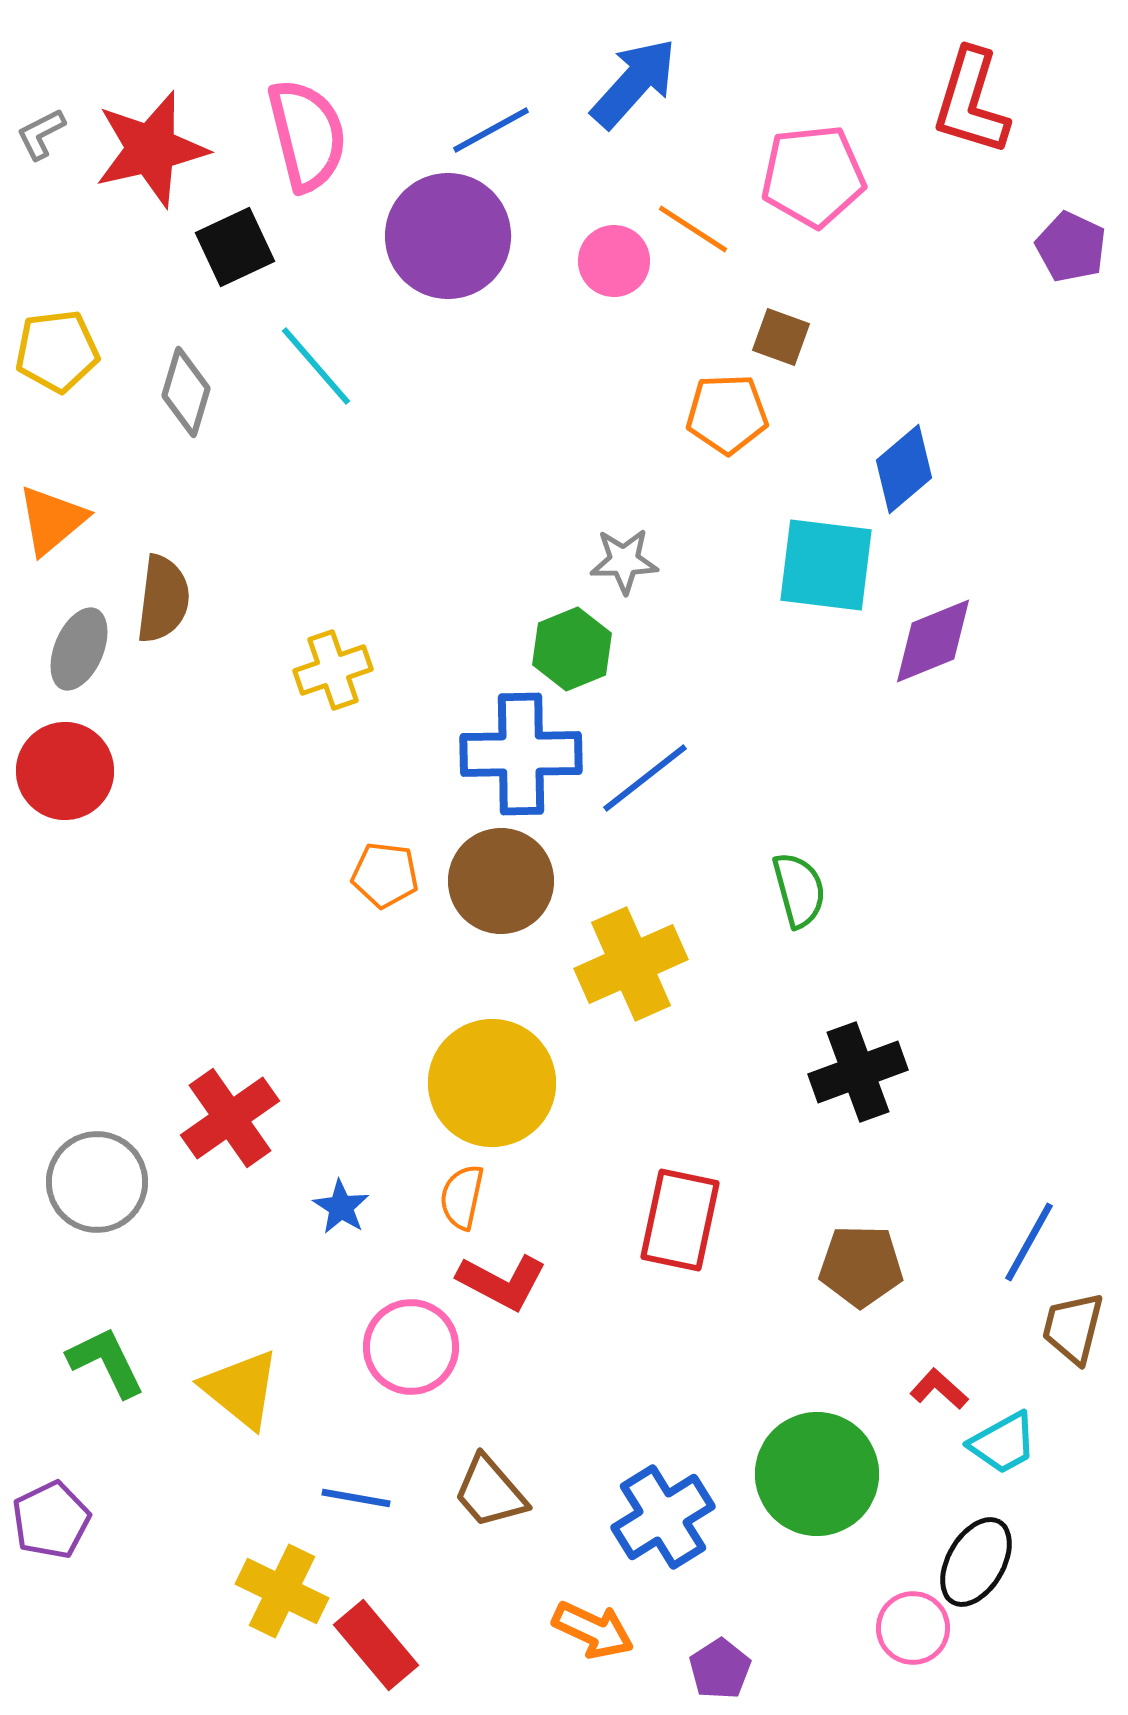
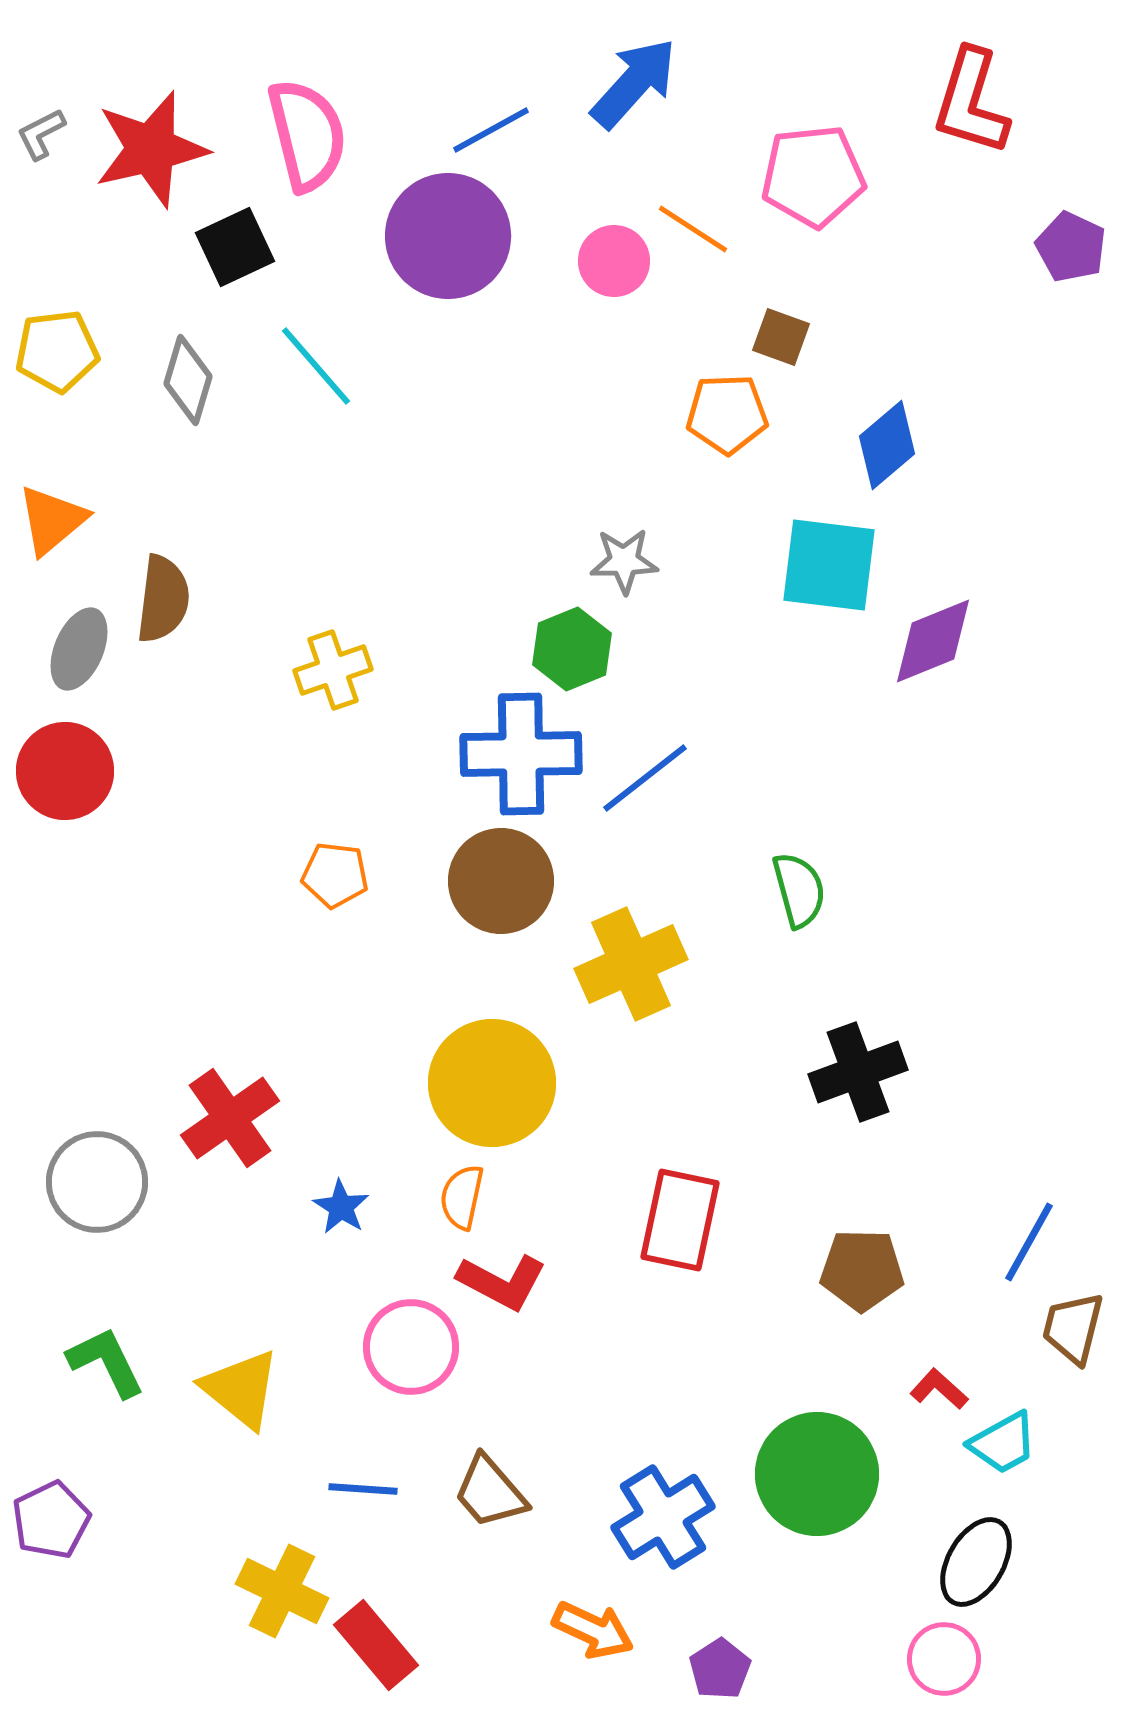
gray diamond at (186, 392): moved 2 px right, 12 px up
blue diamond at (904, 469): moved 17 px left, 24 px up
cyan square at (826, 565): moved 3 px right
orange pentagon at (385, 875): moved 50 px left
brown pentagon at (861, 1266): moved 1 px right, 4 px down
blue line at (356, 1498): moved 7 px right, 9 px up; rotated 6 degrees counterclockwise
pink circle at (913, 1628): moved 31 px right, 31 px down
